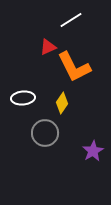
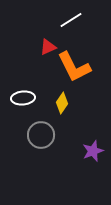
gray circle: moved 4 px left, 2 px down
purple star: rotated 10 degrees clockwise
